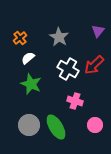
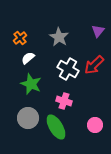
pink cross: moved 11 px left
gray circle: moved 1 px left, 7 px up
